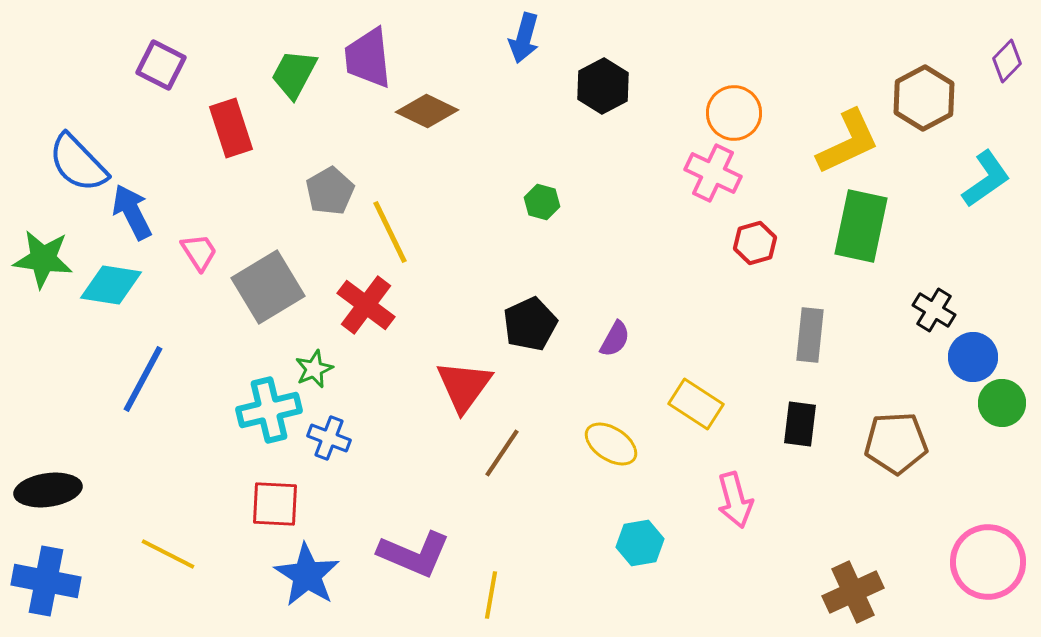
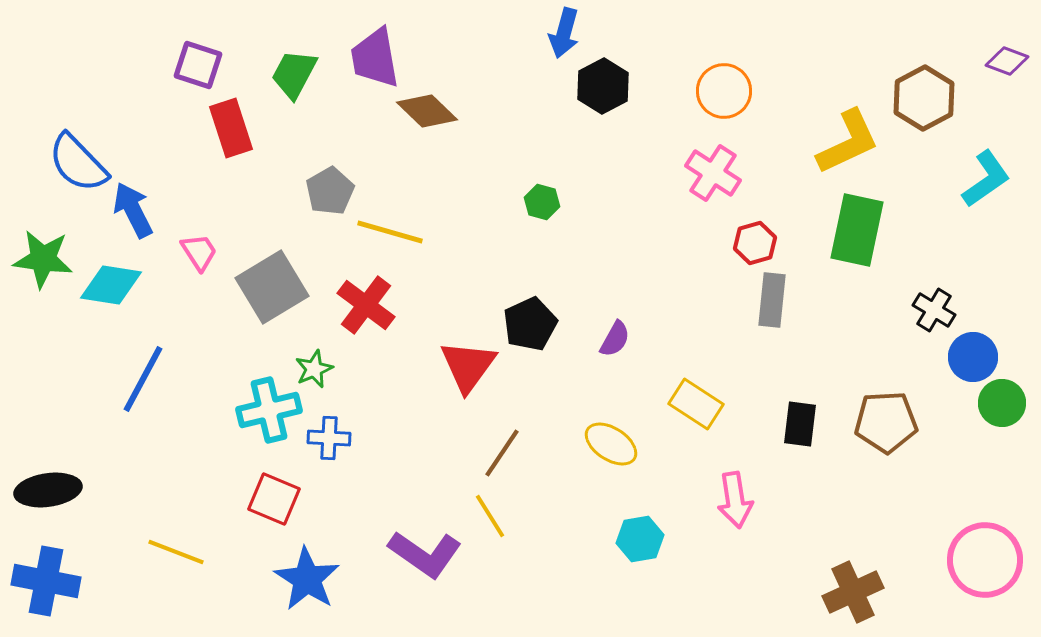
blue arrow at (524, 38): moved 40 px right, 5 px up
purple trapezoid at (368, 58): moved 7 px right; rotated 4 degrees counterclockwise
purple diamond at (1007, 61): rotated 66 degrees clockwise
purple square at (161, 65): moved 37 px right; rotated 9 degrees counterclockwise
brown diamond at (427, 111): rotated 18 degrees clockwise
orange circle at (734, 113): moved 10 px left, 22 px up
pink cross at (713, 173): rotated 8 degrees clockwise
blue arrow at (132, 212): moved 1 px right, 2 px up
green rectangle at (861, 226): moved 4 px left, 4 px down
yellow line at (390, 232): rotated 48 degrees counterclockwise
gray square at (268, 287): moved 4 px right
gray rectangle at (810, 335): moved 38 px left, 35 px up
red triangle at (464, 386): moved 4 px right, 20 px up
blue cross at (329, 438): rotated 18 degrees counterclockwise
brown pentagon at (896, 443): moved 10 px left, 21 px up
pink arrow at (735, 500): rotated 6 degrees clockwise
red square at (275, 504): moved 1 px left, 5 px up; rotated 20 degrees clockwise
cyan hexagon at (640, 543): moved 4 px up
yellow line at (168, 554): moved 8 px right, 2 px up; rotated 6 degrees counterclockwise
purple L-shape at (414, 554): moved 11 px right; rotated 12 degrees clockwise
pink circle at (988, 562): moved 3 px left, 2 px up
blue star at (307, 575): moved 4 px down
yellow line at (491, 595): moved 1 px left, 79 px up; rotated 42 degrees counterclockwise
